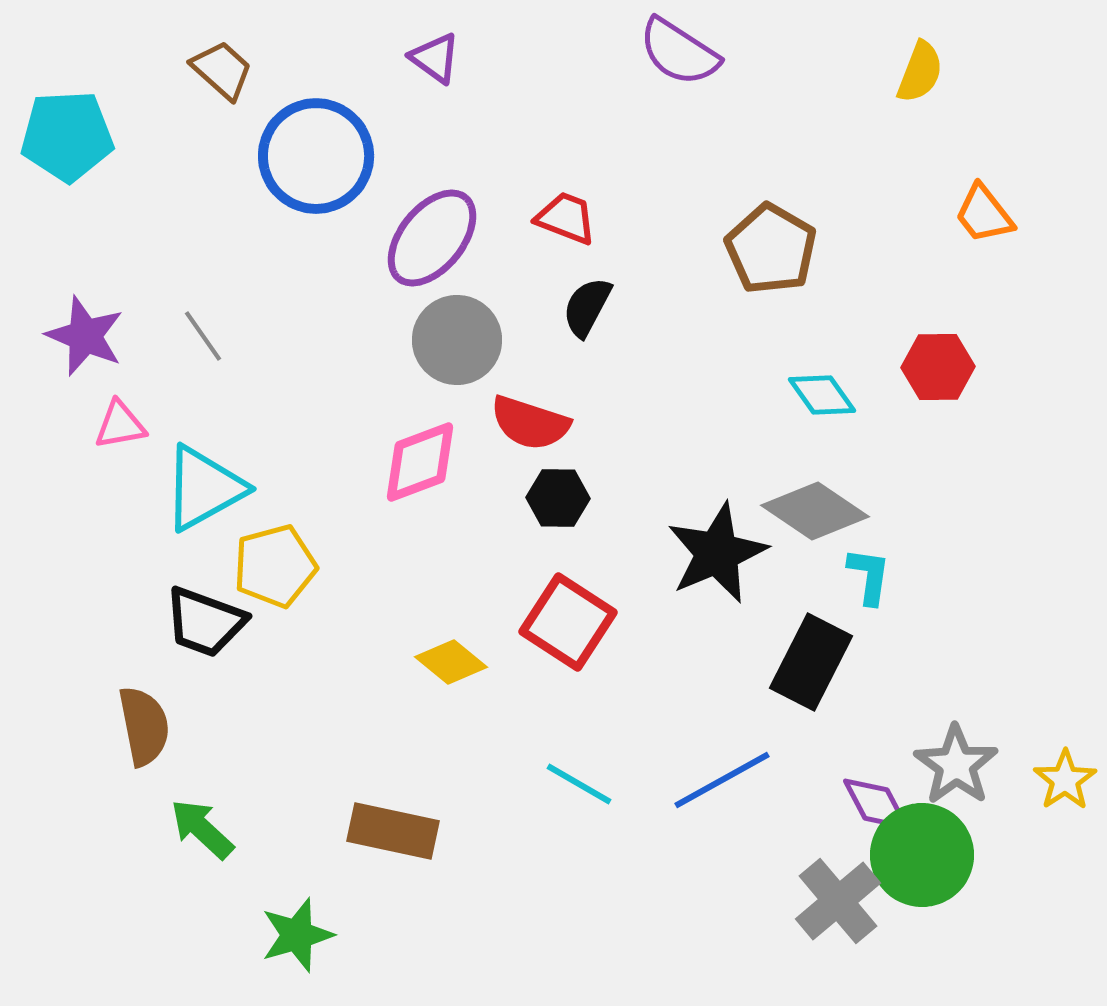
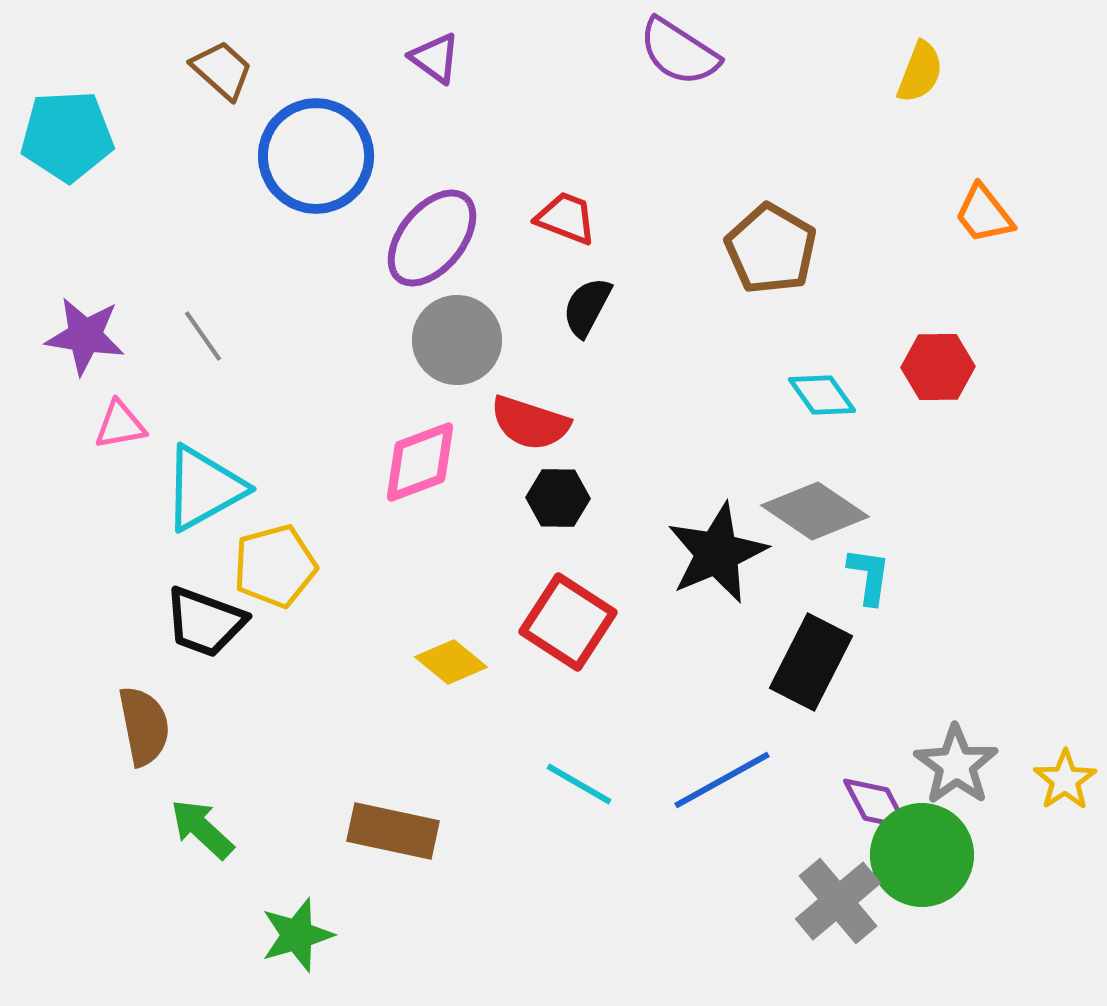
purple star: rotated 14 degrees counterclockwise
